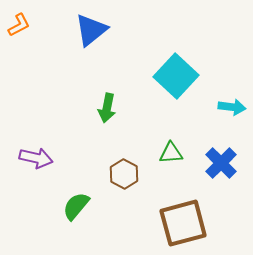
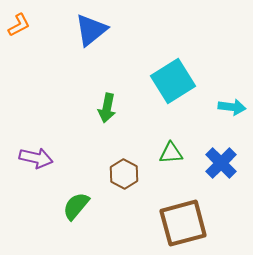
cyan square: moved 3 px left, 5 px down; rotated 15 degrees clockwise
